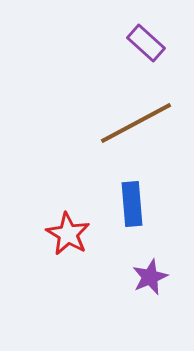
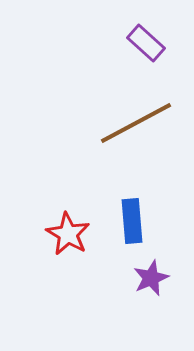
blue rectangle: moved 17 px down
purple star: moved 1 px right, 1 px down
